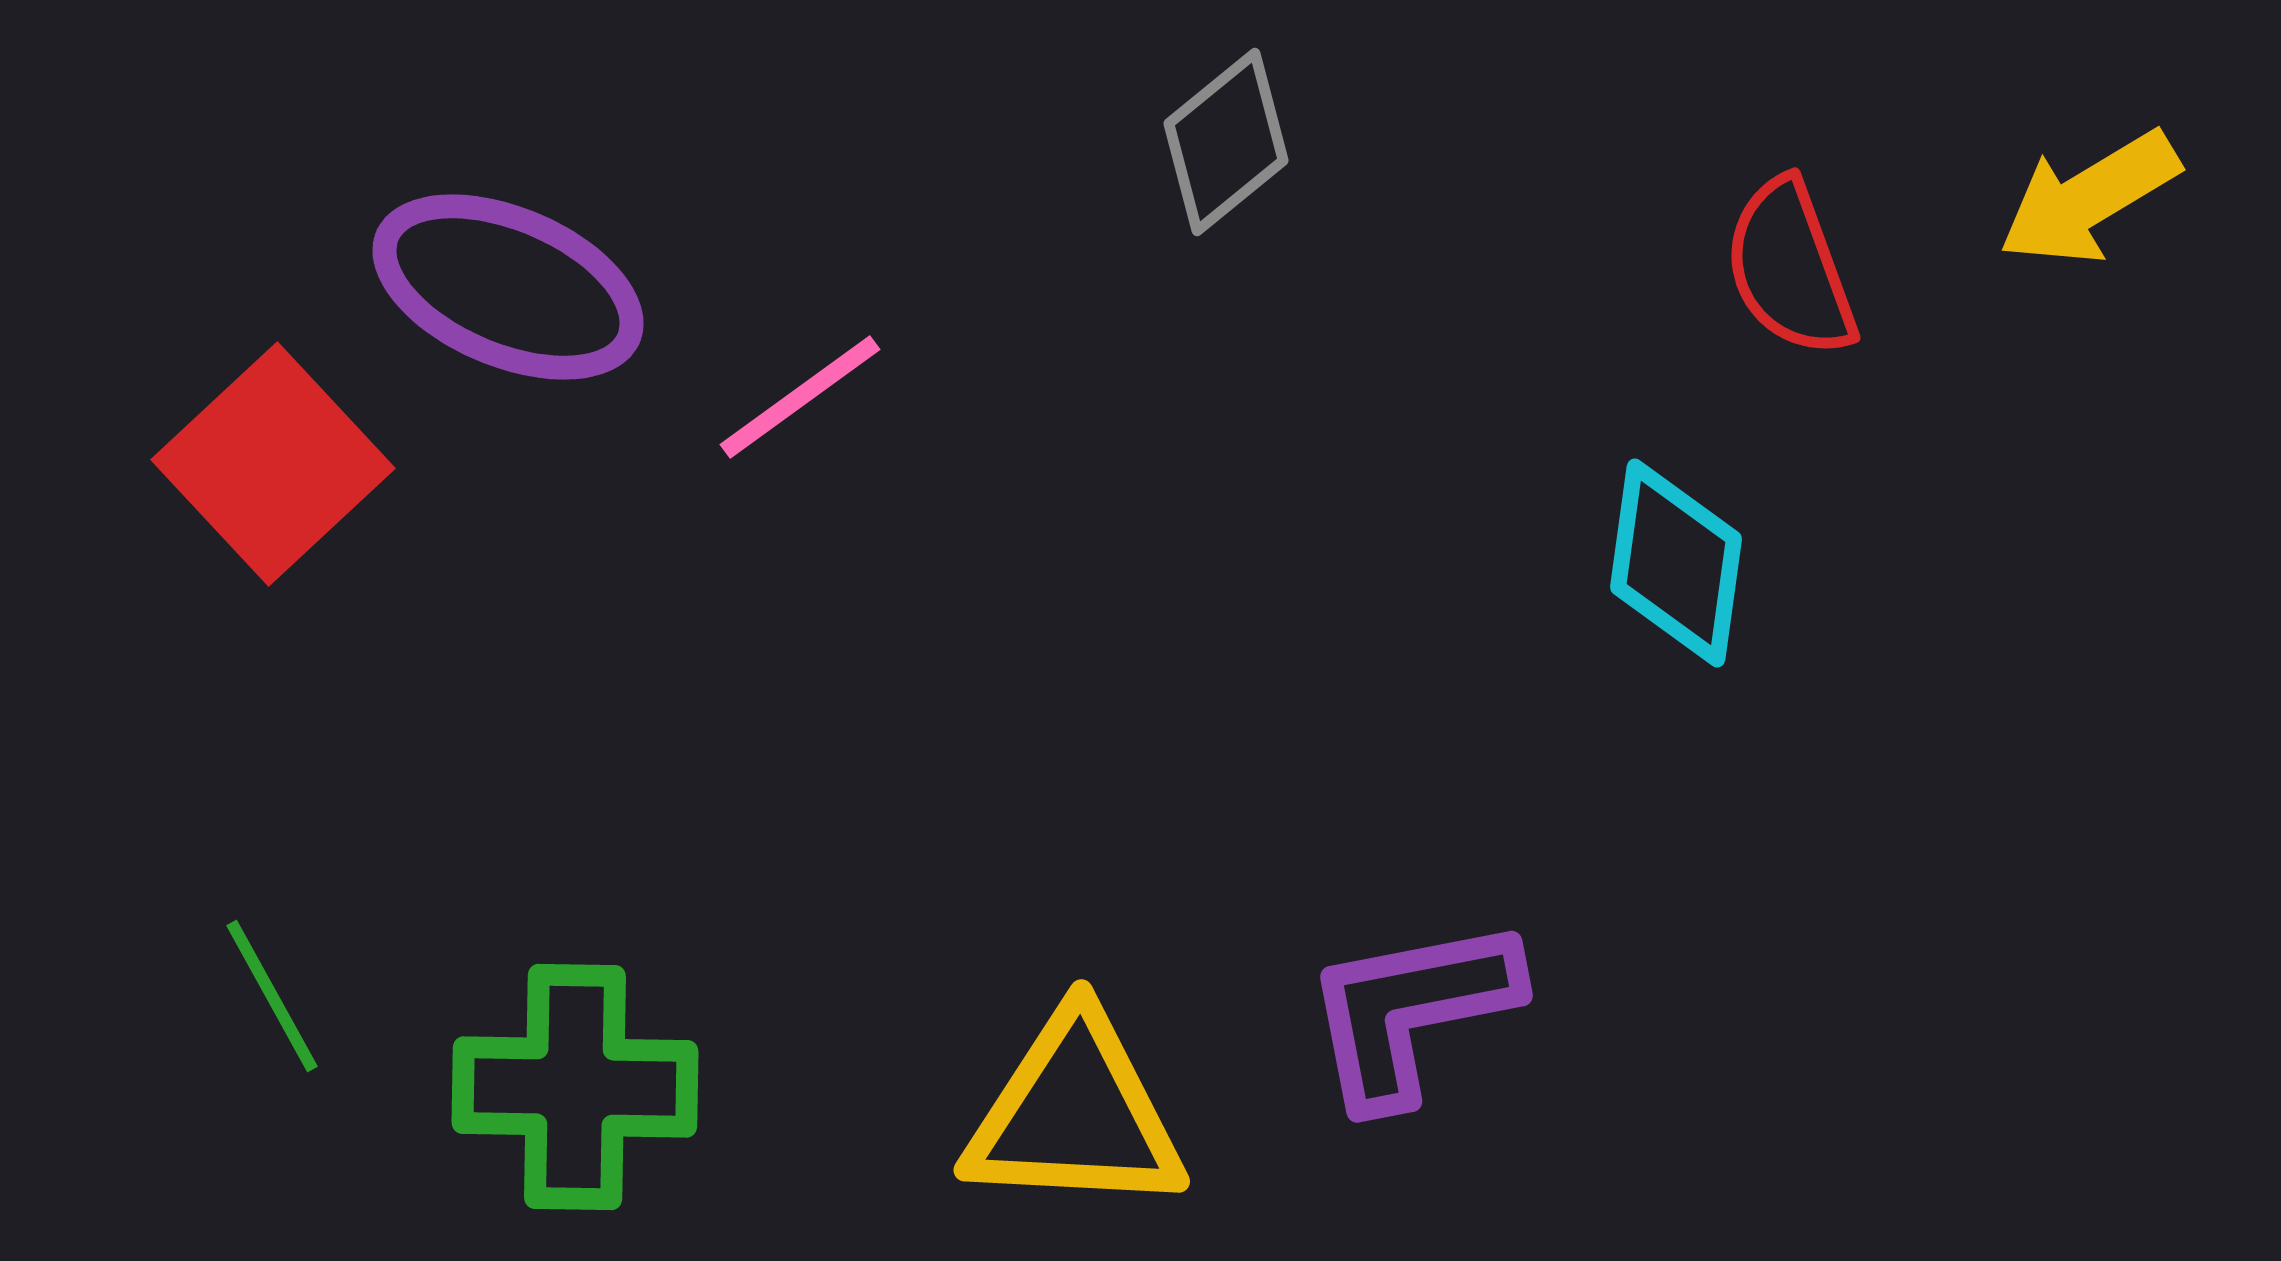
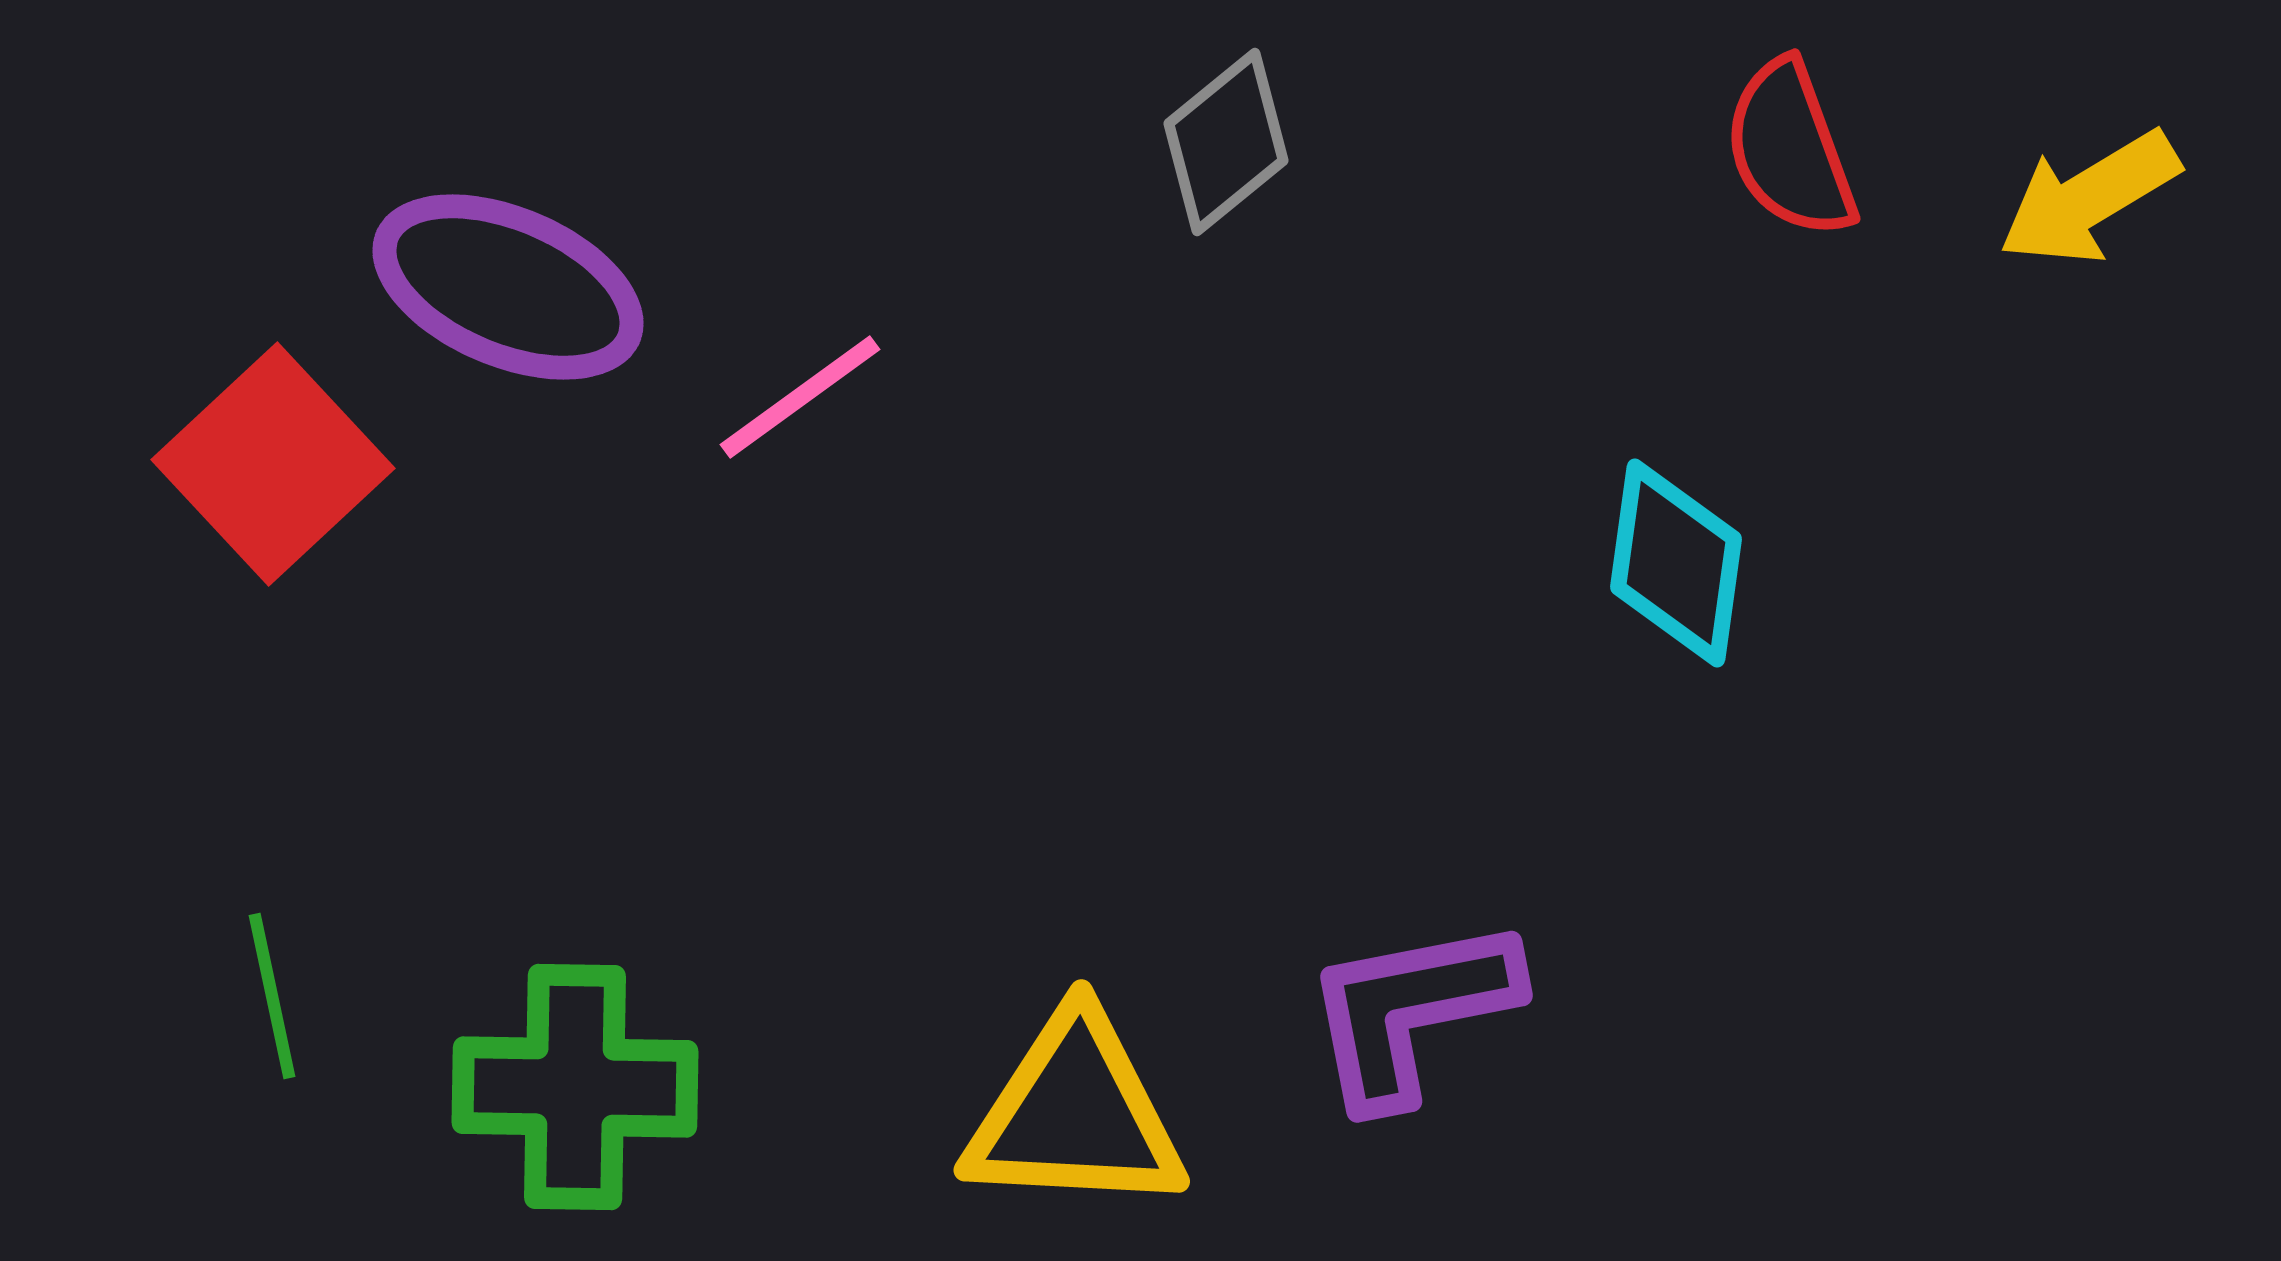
red semicircle: moved 119 px up
green line: rotated 17 degrees clockwise
